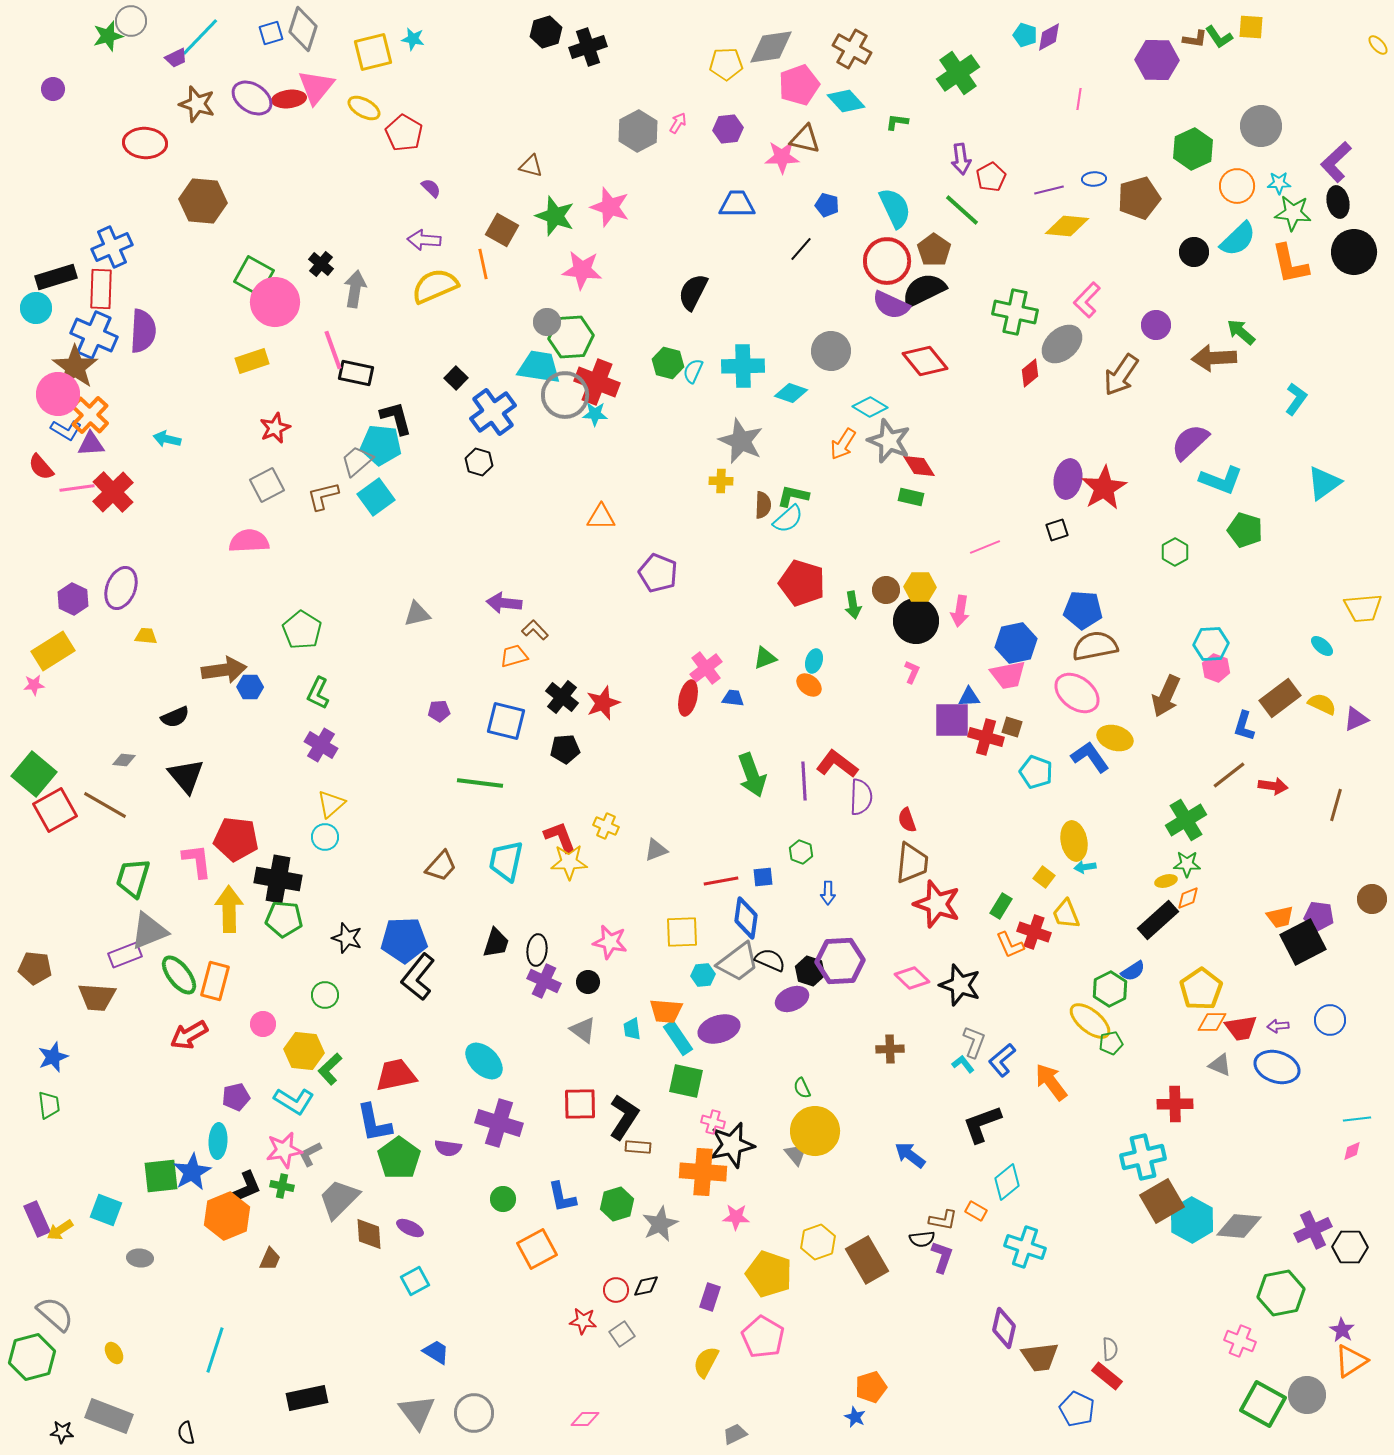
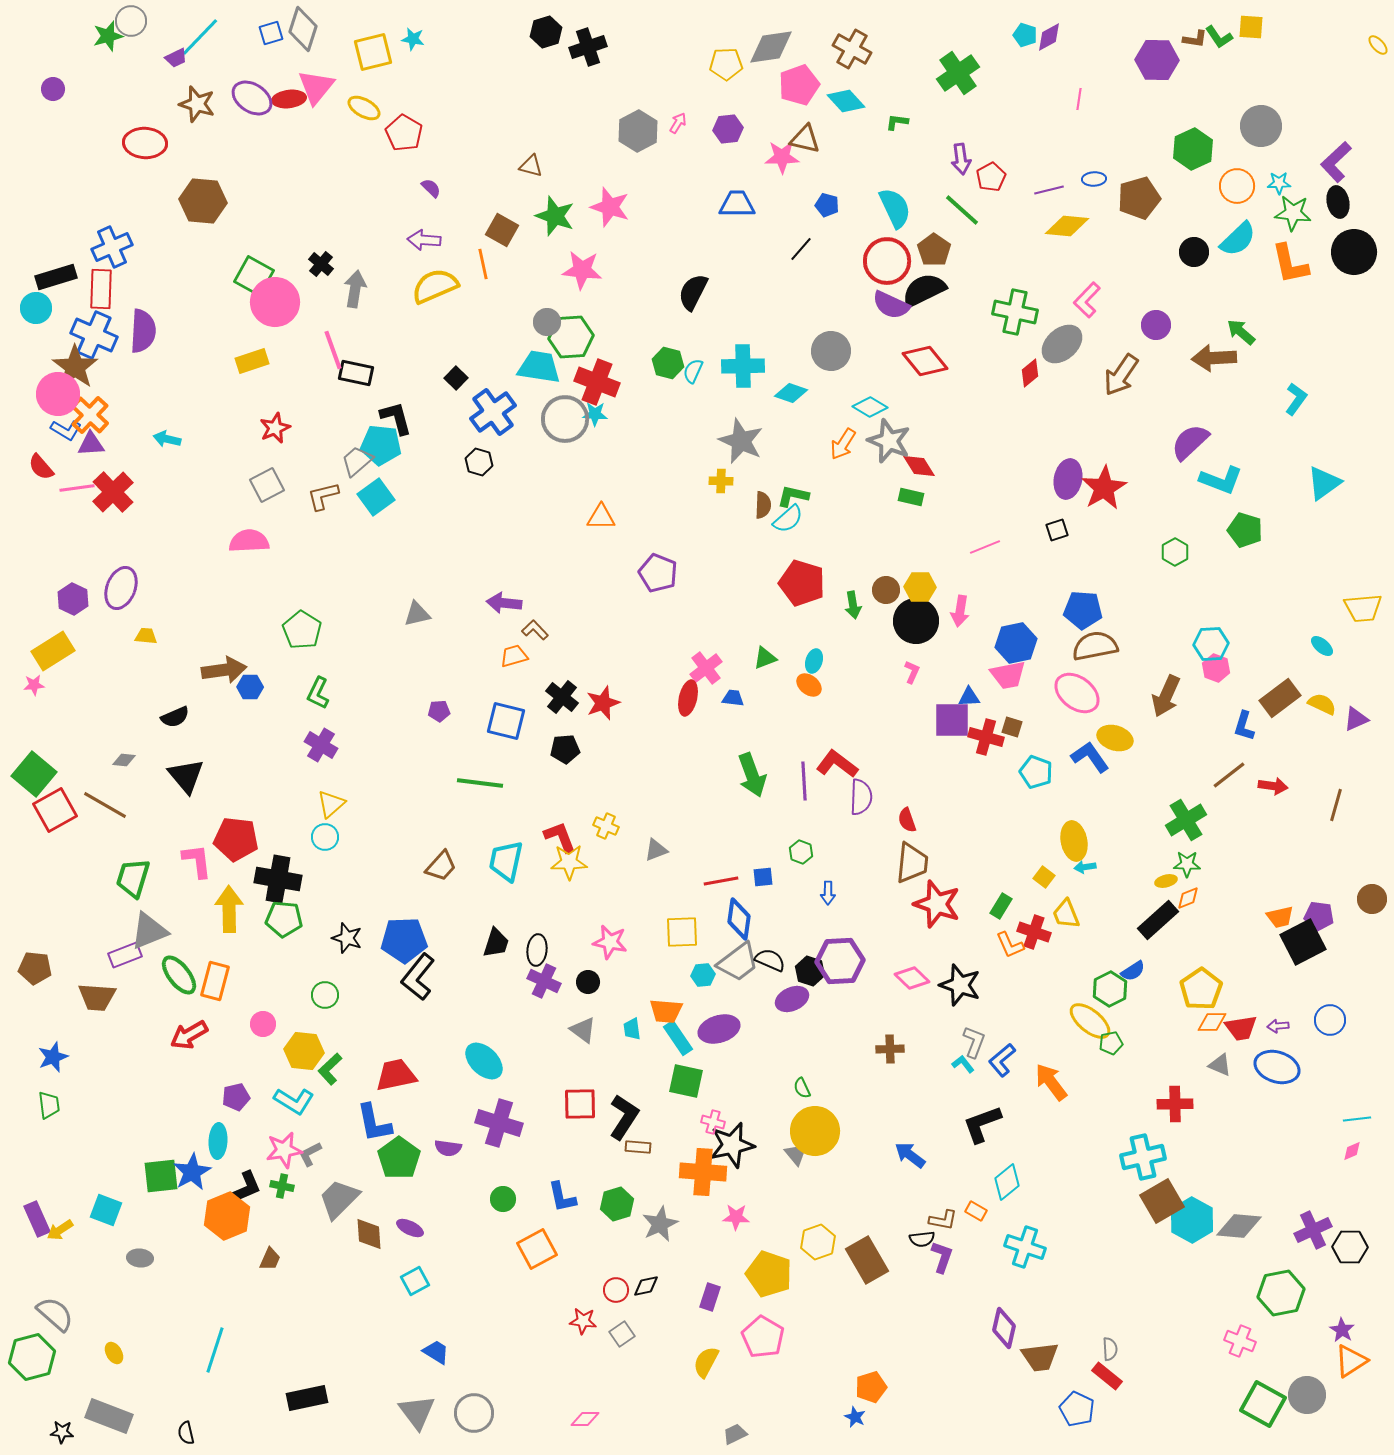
gray circle at (565, 395): moved 24 px down
blue diamond at (746, 918): moved 7 px left, 1 px down
